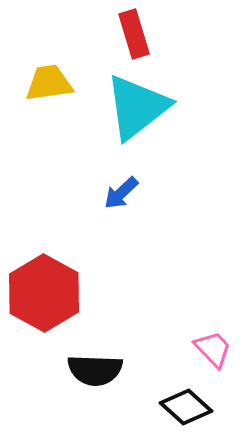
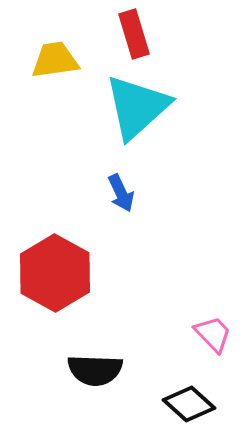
yellow trapezoid: moved 6 px right, 23 px up
cyan triangle: rotated 4 degrees counterclockwise
blue arrow: rotated 72 degrees counterclockwise
red hexagon: moved 11 px right, 20 px up
pink trapezoid: moved 15 px up
black diamond: moved 3 px right, 3 px up
